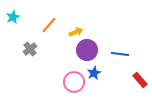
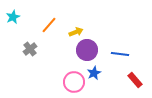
red rectangle: moved 5 px left
